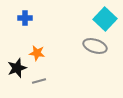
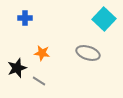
cyan square: moved 1 px left
gray ellipse: moved 7 px left, 7 px down
orange star: moved 5 px right
gray line: rotated 48 degrees clockwise
